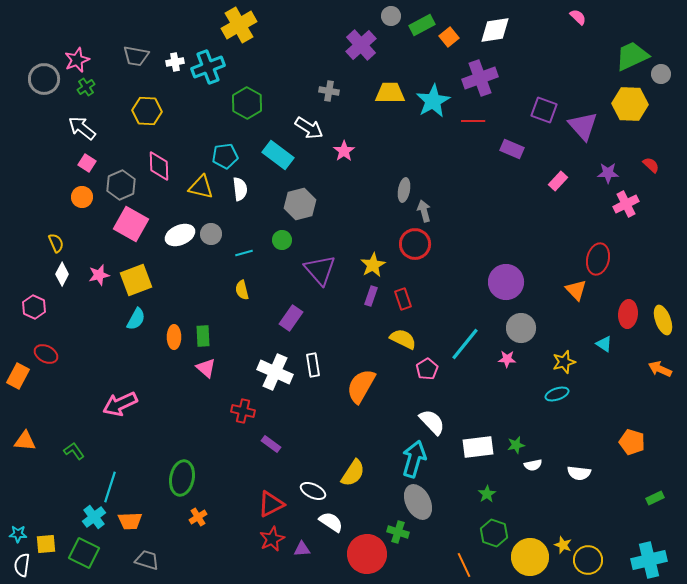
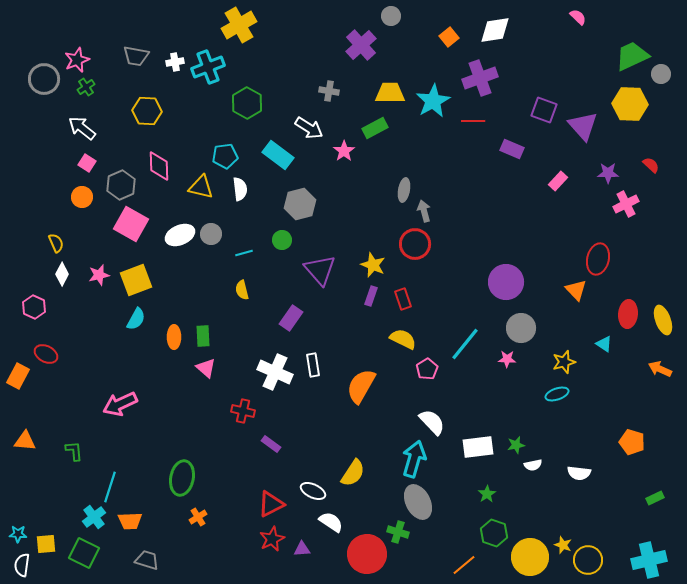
green rectangle at (422, 25): moved 47 px left, 103 px down
yellow star at (373, 265): rotated 20 degrees counterclockwise
green L-shape at (74, 451): rotated 30 degrees clockwise
orange line at (464, 565): rotated 75 degrees clockwise
